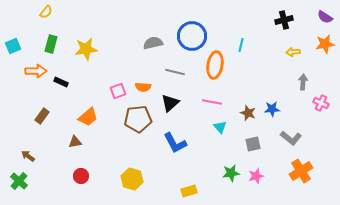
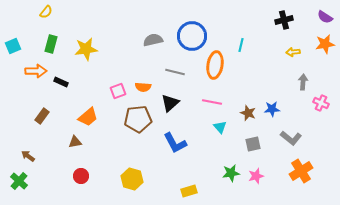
gray semicircle: moved 3 px up
